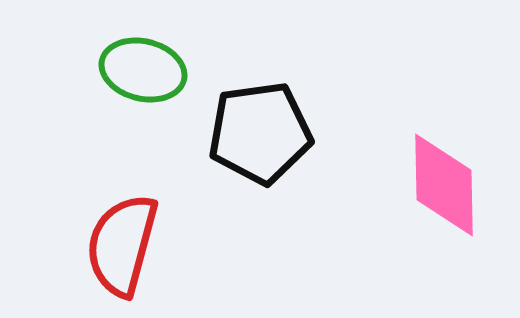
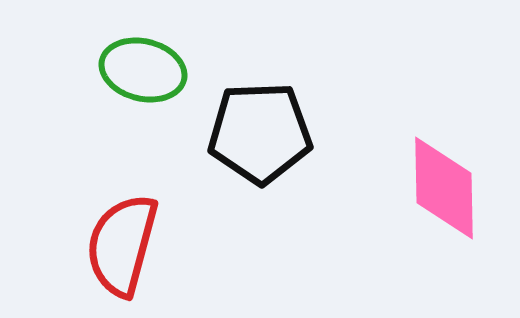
black pentagon: rotated 6 degrees clockwise
pink diamond: moved 3 px down
